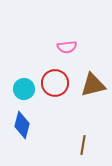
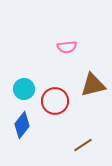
red circle: moved 18 px down
blue diamond: rotated 24 degrees clockwise
brown line: rotated 48 degrees clockwise
